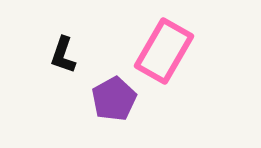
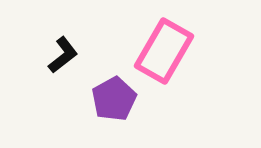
black L-shape: rotated 147 degrees counterclockwise
